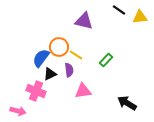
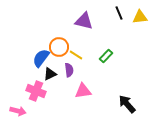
black line: moved 3 px down; rotated 32 degrees clockwise
green rectangle: moved 4 px up
black arrow: moved 1 px down; rotated 18 degrees clockwise
